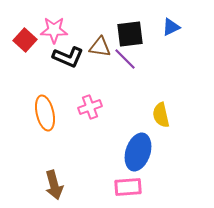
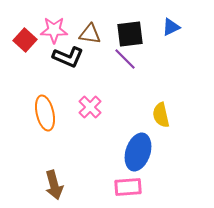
brown triangle: moved 10 px left, 13 px up
pink cross: rotated 25 degrees counterclockwise
